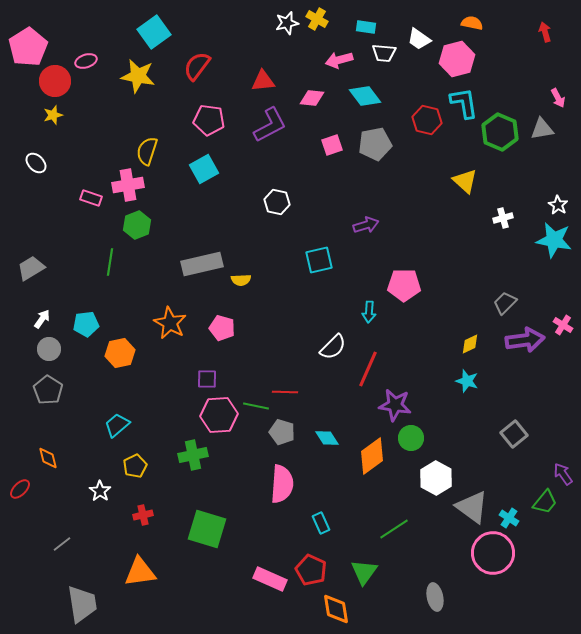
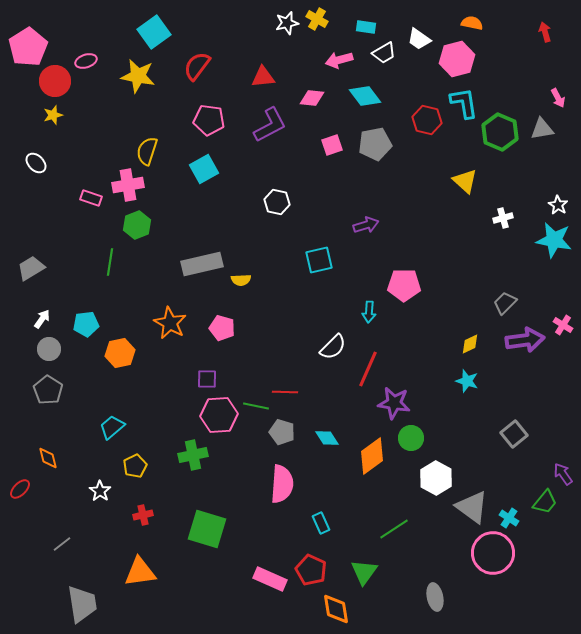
white trapezoid at (384, 53): rotated 35 degrees counterclockwise
red triangle at (263, 81): moved 4 px up
purple star at (395, 405): moved 1 px left, 2 px up
cyan trapezoid at (117, 425): moved 5 px left, 2 px down
